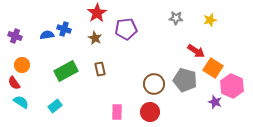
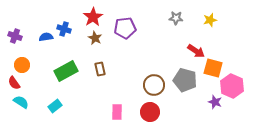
red star: moved 4 px left, 4 px down
purple pentagon: moved 1 px left, 1 px up
blue semicircle: moved 1 px left, 2 px down
orange square: rotated 18 degrees counterclockwise
brown circle: moved 1 px down
